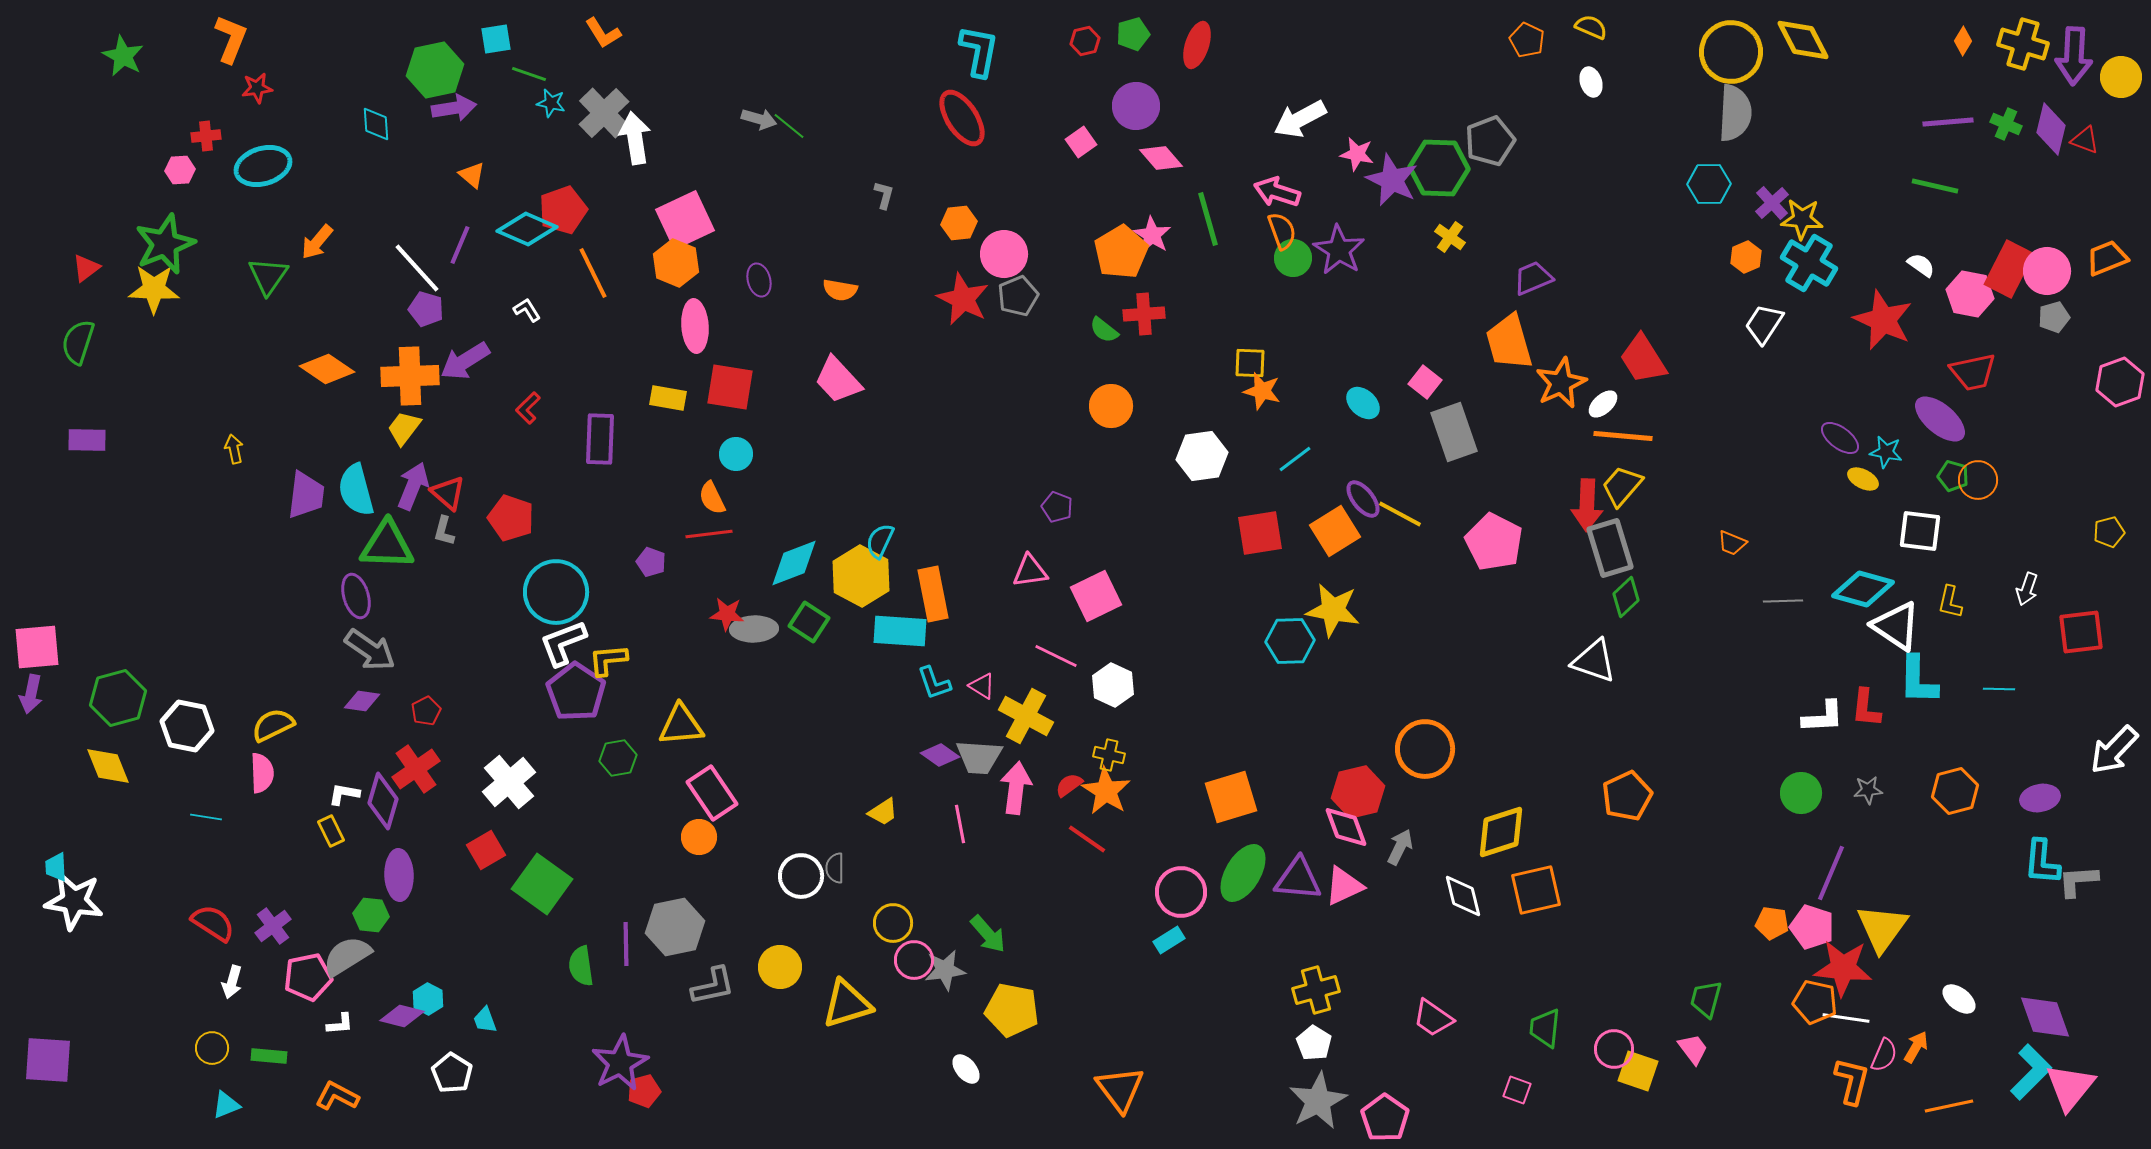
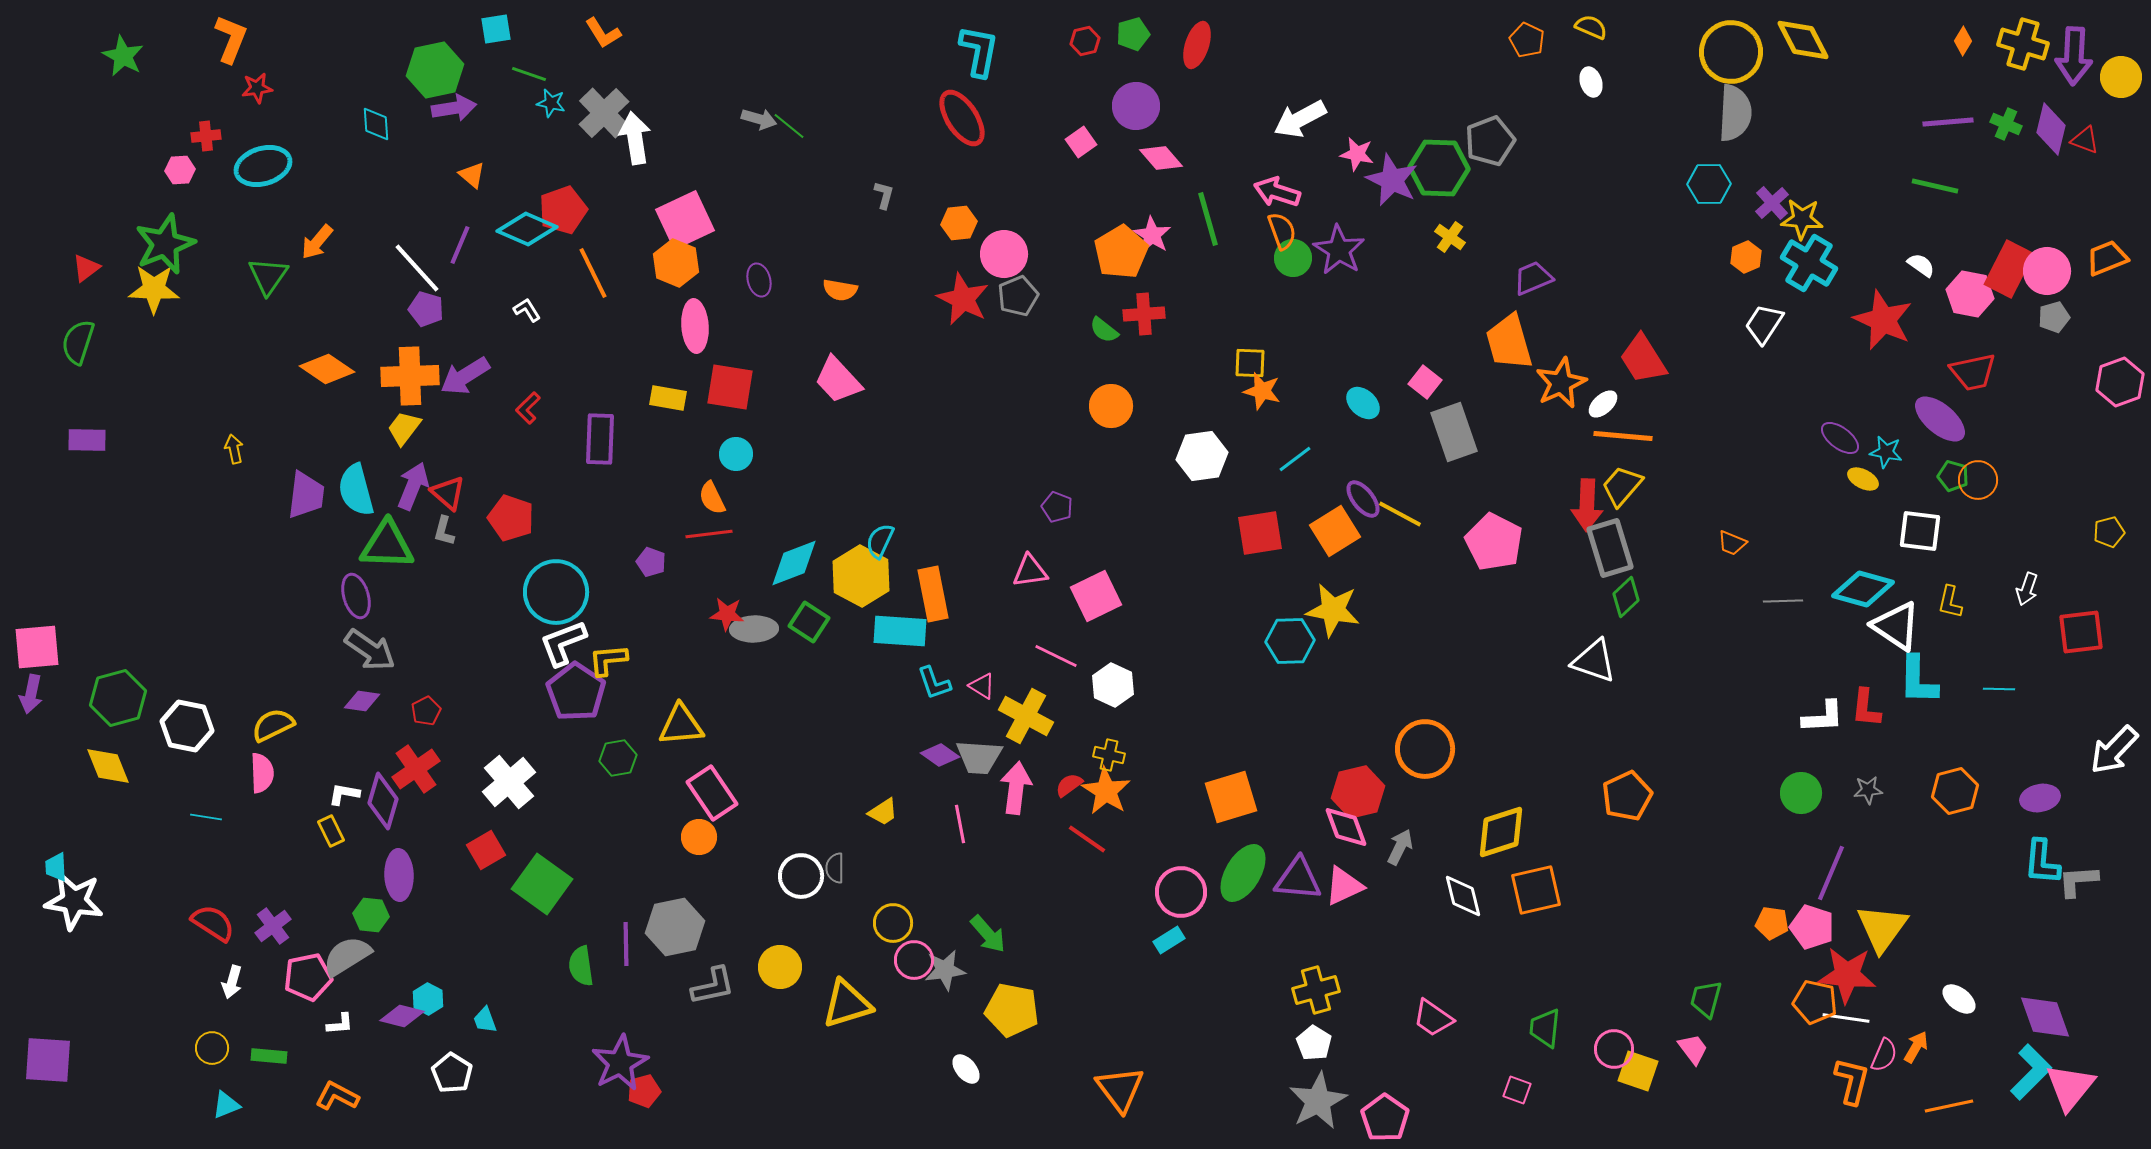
cyan square at (496, 39): moved 10 px up
purple arrow at (465, 361): moved 15 px down
red star at (1843, 968): moved 4 px right, 7 px down
